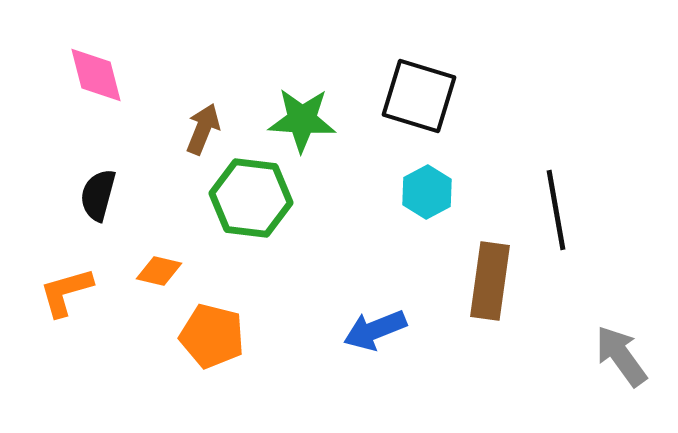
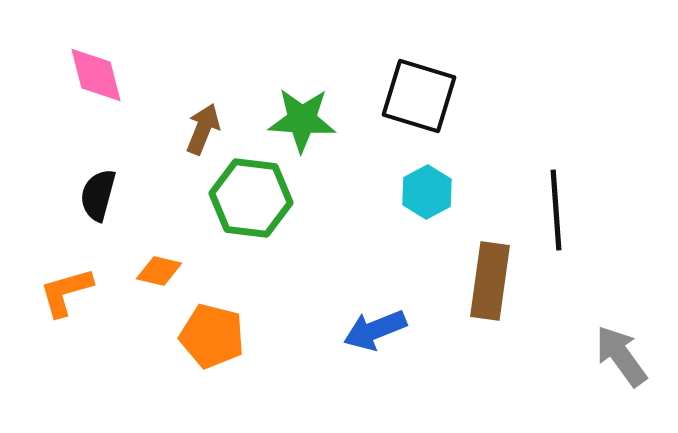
black line: rotated 6 degrees clockwise
